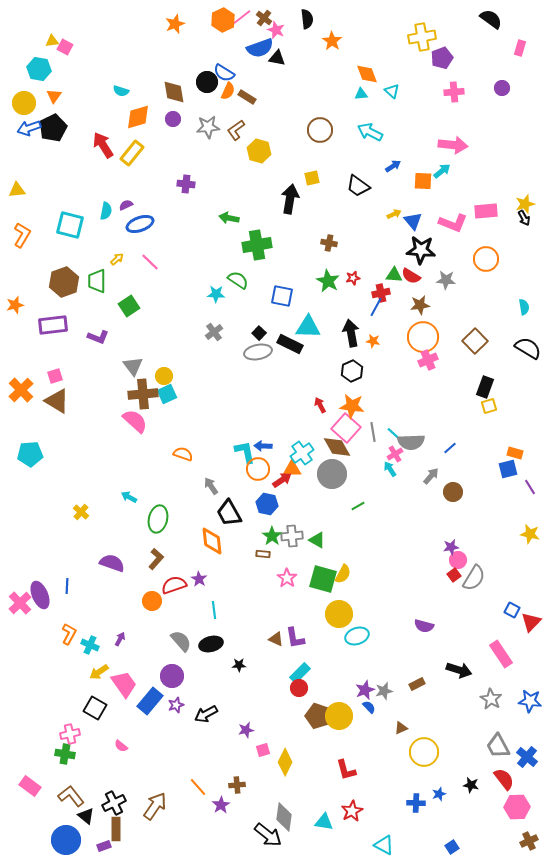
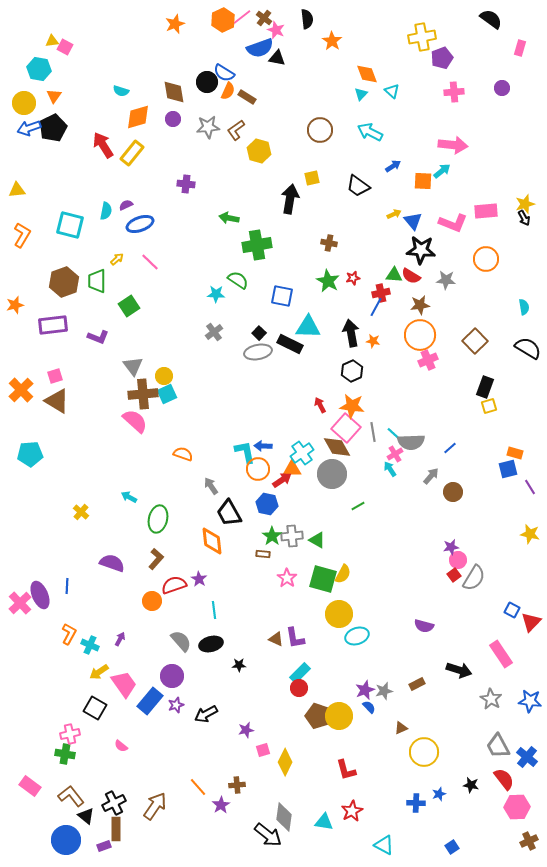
cyan triangle at (361, 94): rotated 40 degrees counterclockwise
orange circle at (423, 337): moved 3 px left, 2 px up
